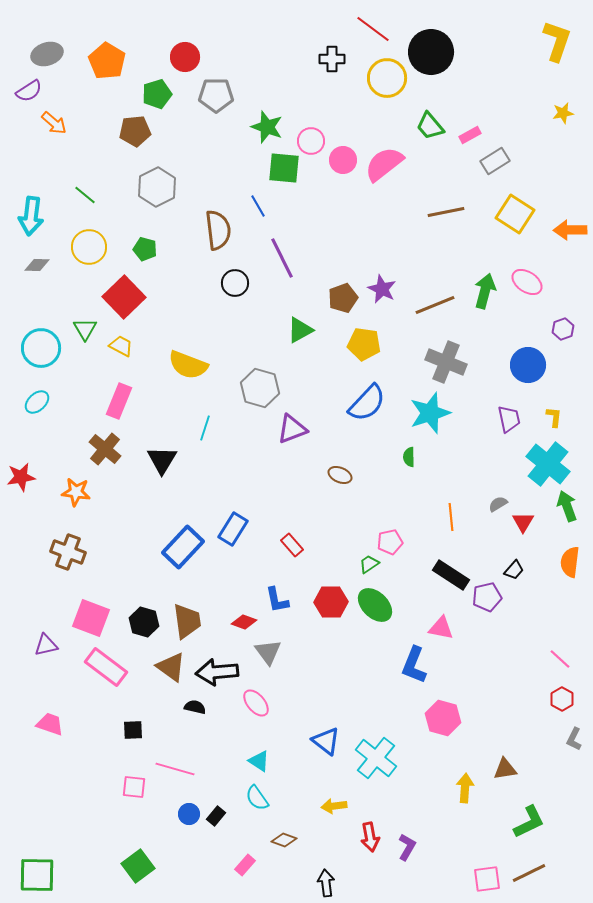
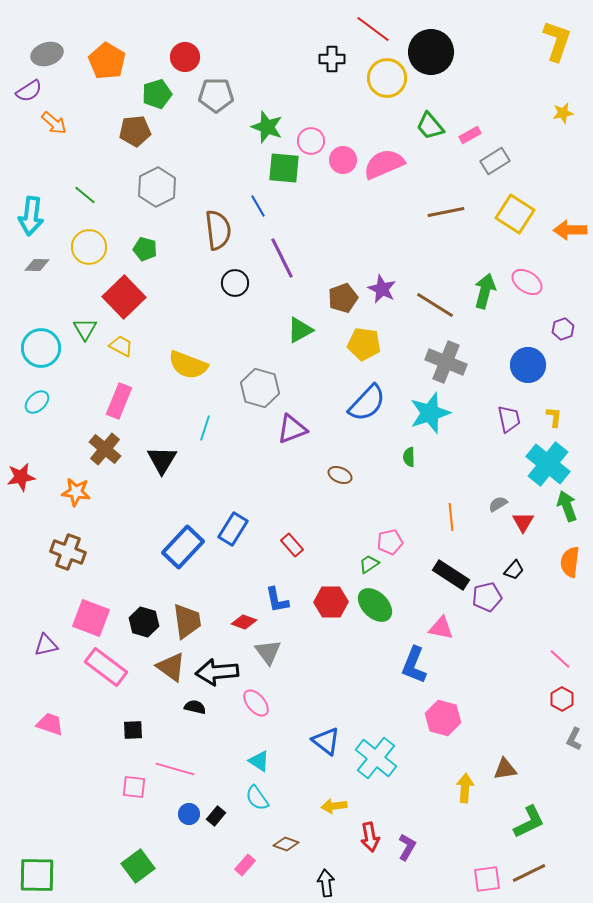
pink semicircle at (384, 164): rotated 15 degrees clockwise
brown line at (435, 305): rotated 54 degrees clockwise
brown diamond at (284, 840): moved 2 px right, 4 px down
